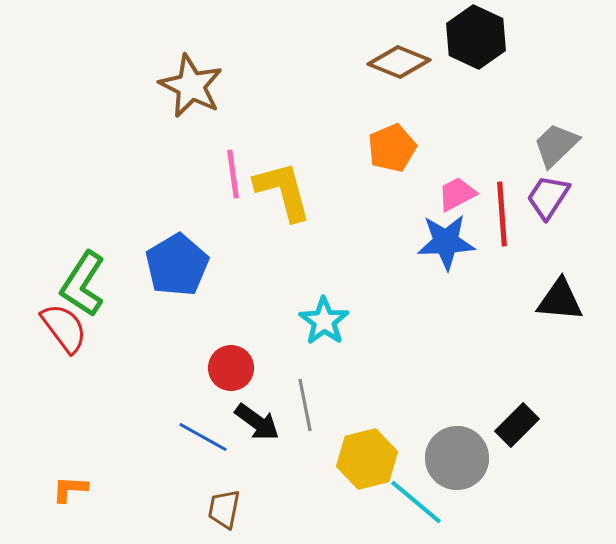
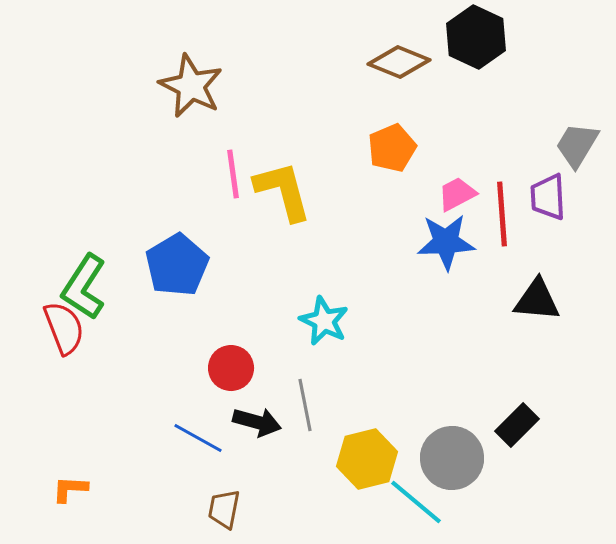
gray trapezoid: moved 21 px right; rotated 15 degrees counterclockwise
purple trapezoid: rotated 36 degrees counterclockwise
green L-shape: moved 1 px right, 3 px down
black triangle: moved 23 px left
cyan star: rotated 9 degrees counterclockwise
red semicircle: rotated 16 degrees clockwise
black arrow: rotated 21 degrees counterclockwise
blue line: moved 5 px left, 1 px down
gray circle: moved 5 px left
